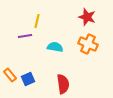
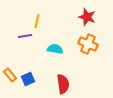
cyan semicircle: moved 2 px down
